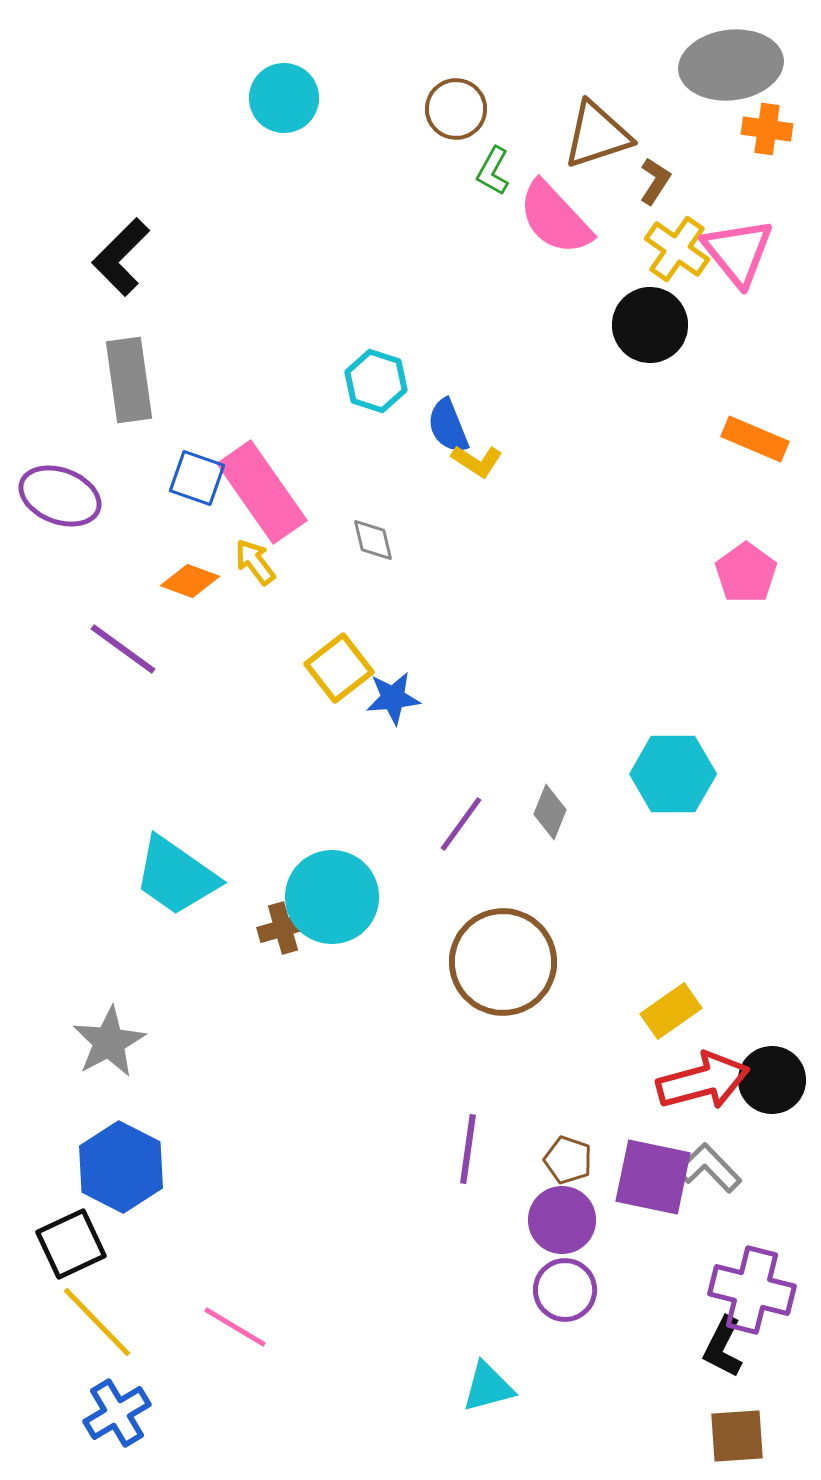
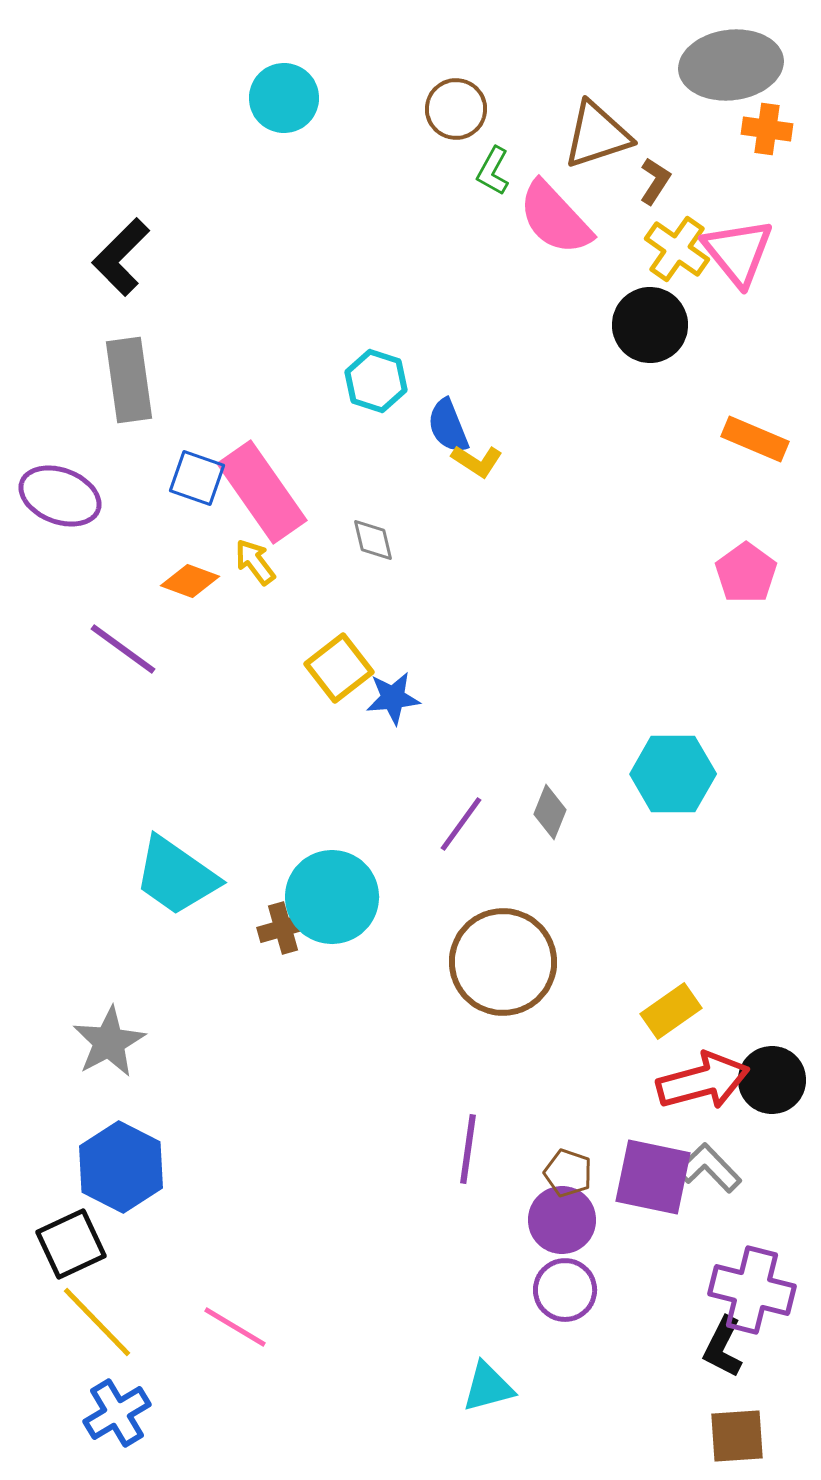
brown pentagon at (568, 1160): moved 13 px down
